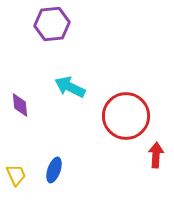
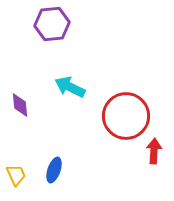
red arrow: moved 2 px left, 4 px up
